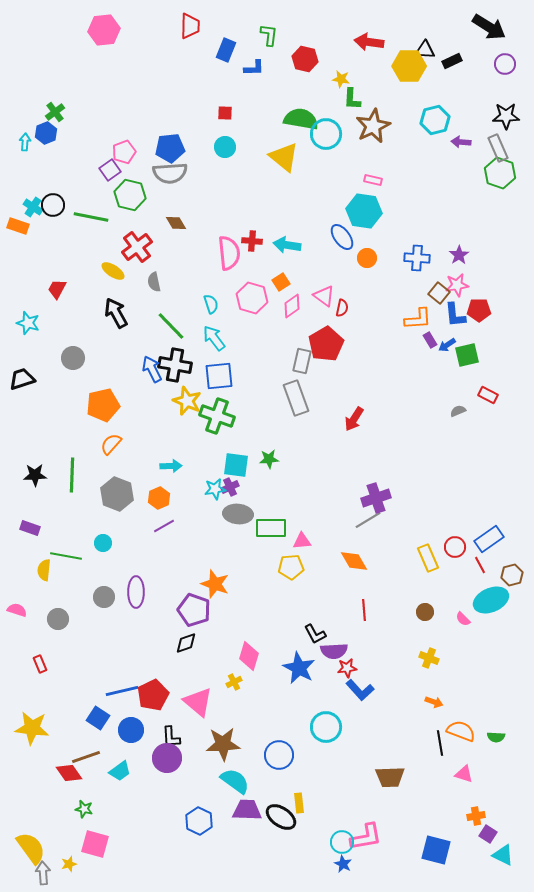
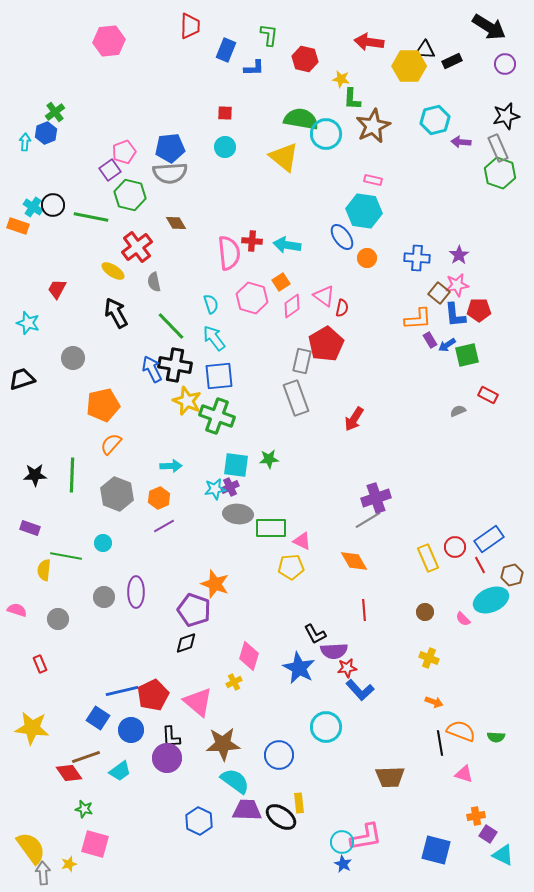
pink hexagon at (104, 30): moved 5 px right, 11 px down
black star at (506, 116): rotated 12 degrees counterclockwise
pink triangle at (302, 541): rotated 30 degrees clockwise
